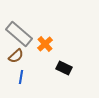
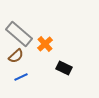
blue line: rotated 56 degrees clockwise
